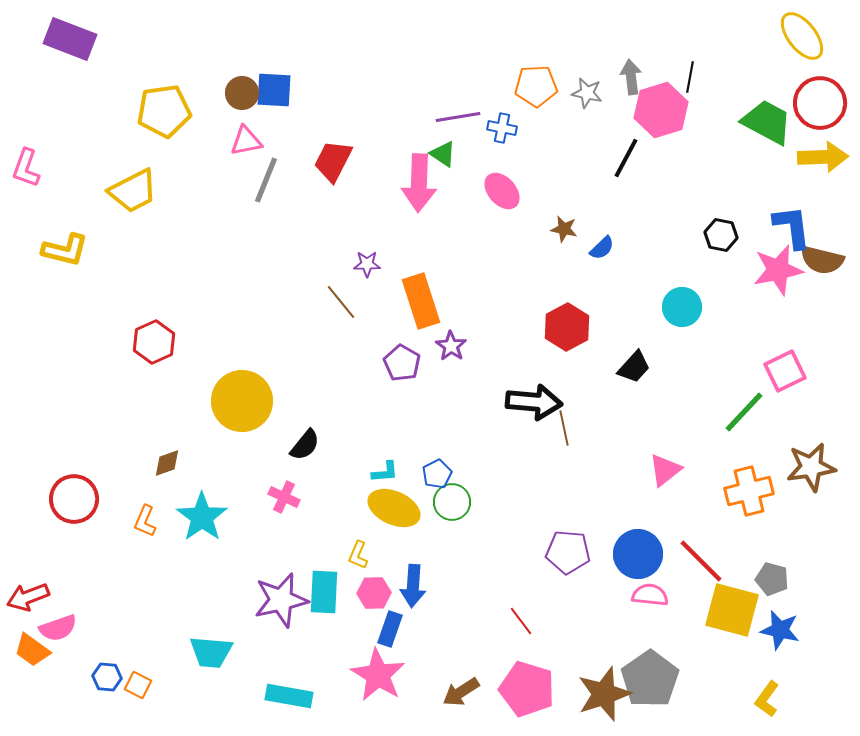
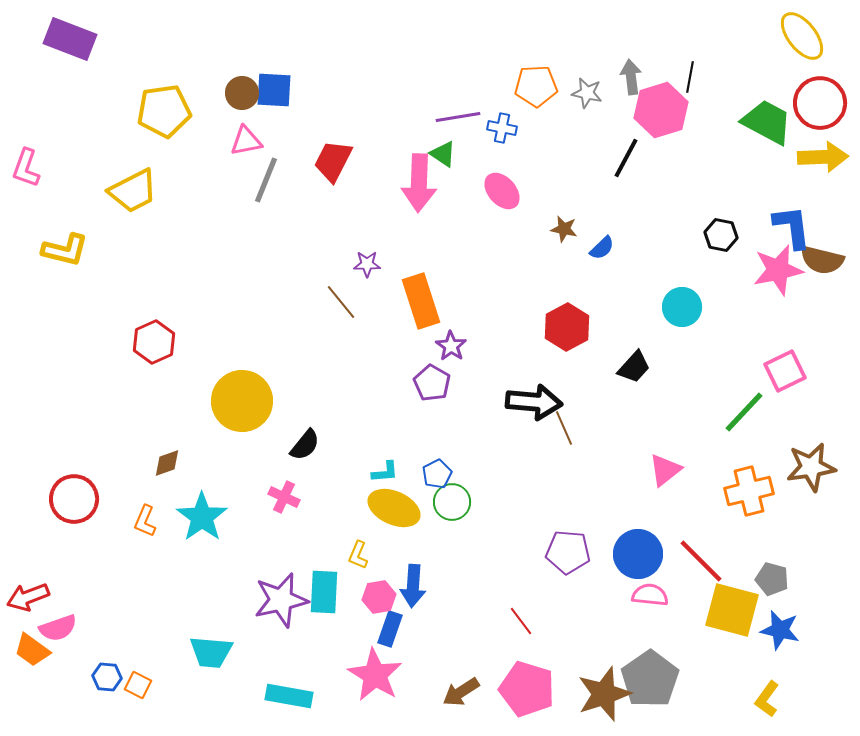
purple pentagon at (402, 363): moved 30 px right, 20 px down
brown line at (564, 428): rotated 12 degrees counterclockwise
pink hexagon at (374, 593): moved 5 px right, 4 px down; rotated 8 degrees counterclockwise
pink star at (378, 675): moved 3 px left
